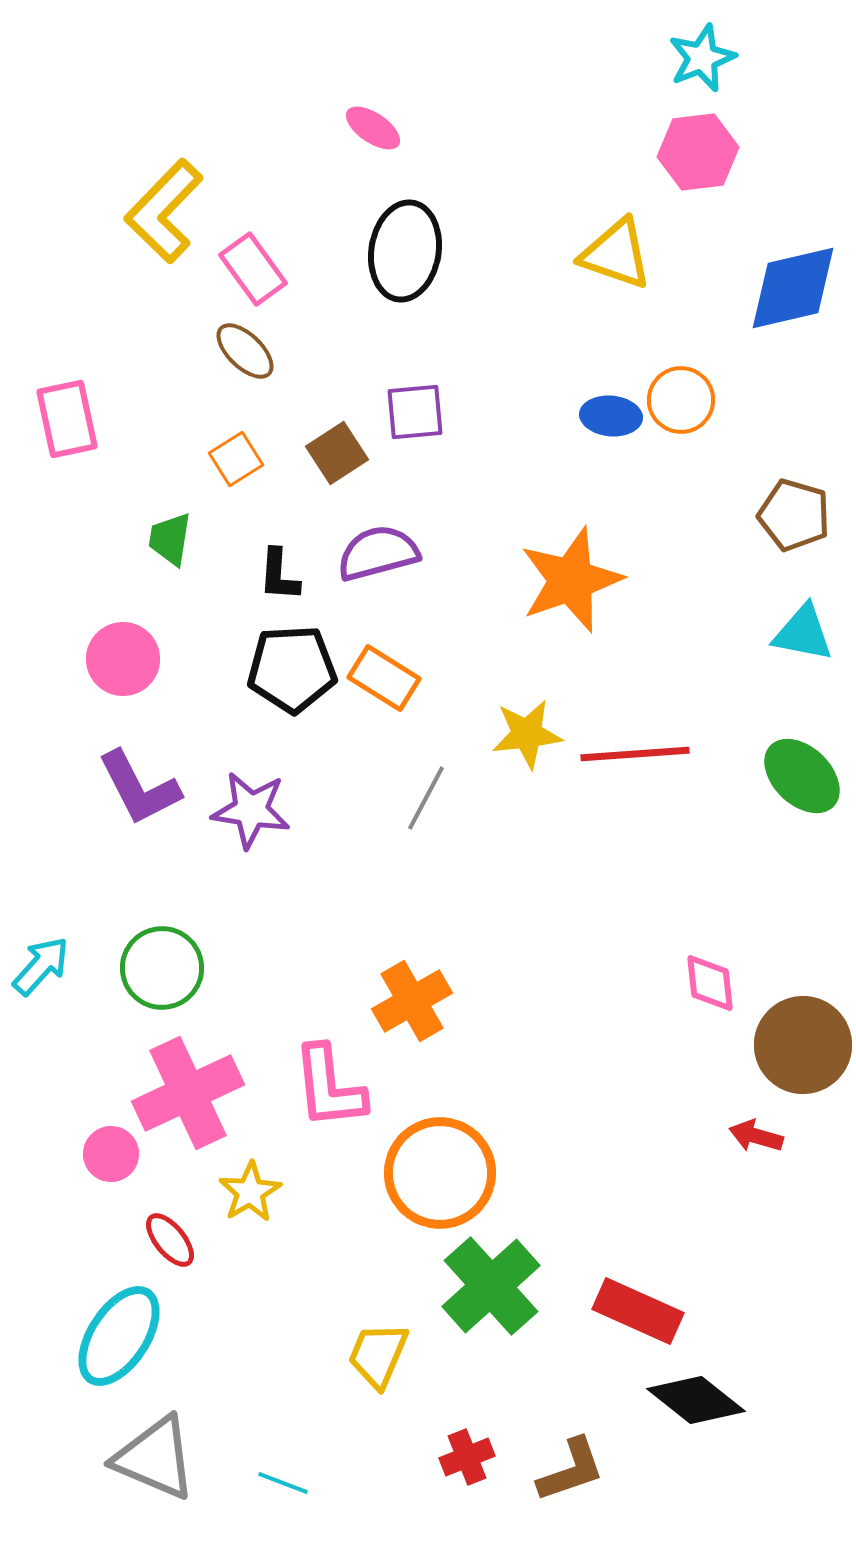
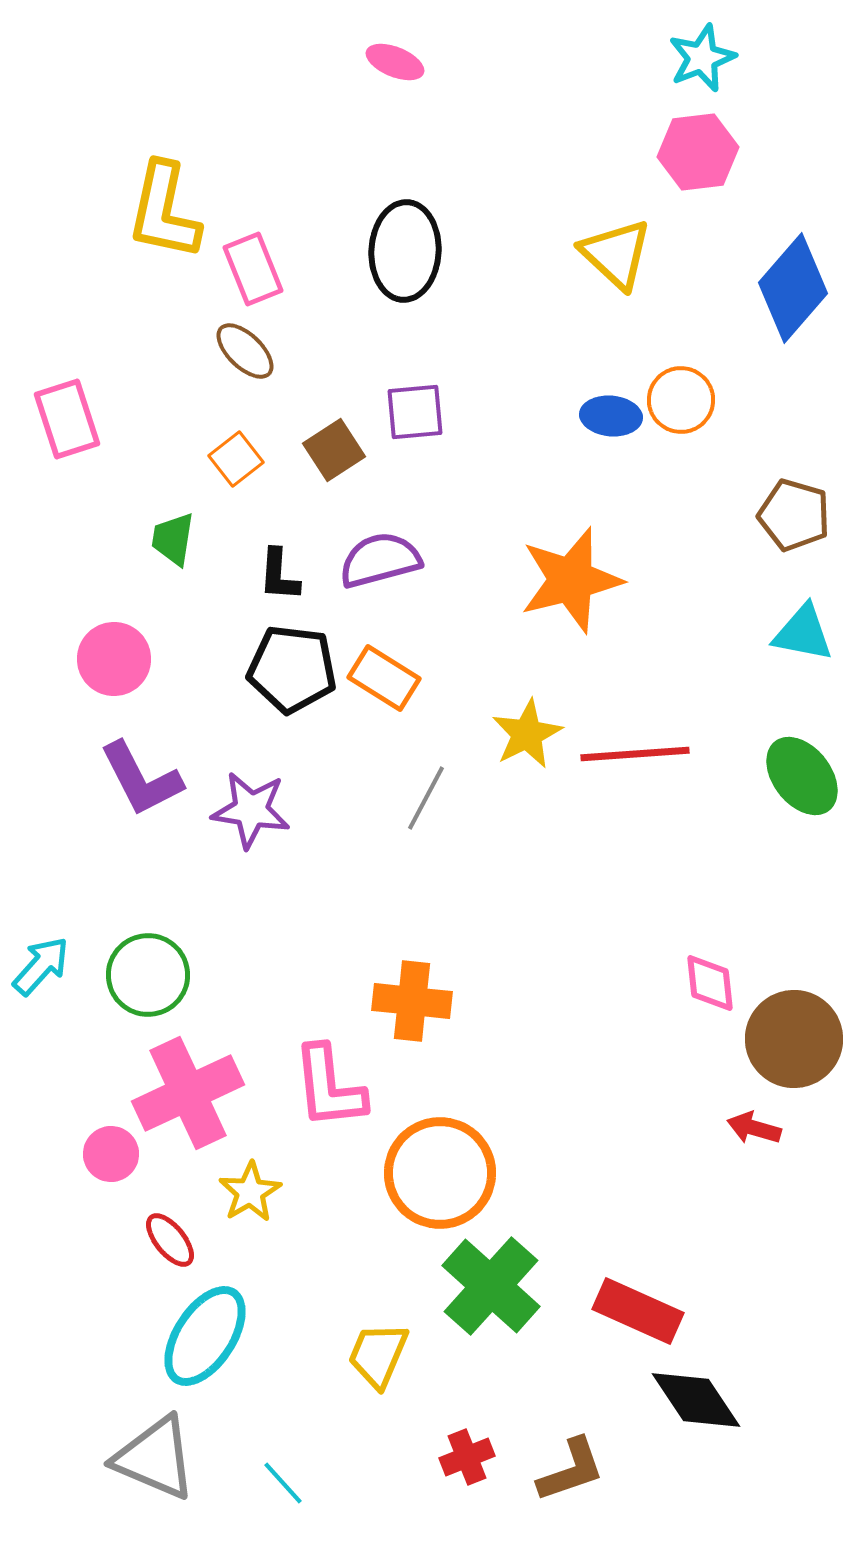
pink ellipse at (373, 128): moved 22 px right, 66 px up; rotated 12 degrees counterclockwise
yellow L-shape at (164, 211): rotated 32 degrees counterclockwise
black ellipse at (405, 251): rotated 6 degrees counterclockwise
yellow triangle at (616, 254): rotated 24 degrees clockwise
pink rectangle at (253, 269): rotated 14 degrees clockwise
blue diamond at (793, 288): rotated 36 degrees counterclockwise
pink rectangle at (67, 419): rotated 6 degrees counterclockwise
brown square at (337, 453): moved 3 px left, 3 px up
orange square at (236, 459): rotated 6 degrees counterclockwise
green trapezoid at (170, 539): moved 3 px right
purple semicircle at (378, 553): moved 2 px right, 7 px down
orange star at (571, 580): rotated 5 degrees clockwise
pink circle at (123, 659): moved 9 px left
black pentagon at (292, 669): rotated 10 degrees clockwise
yellow star at (527, 734): rotated 20 degrees counterclockwise
green ellipse at (802, 776): rotated 8 degrees clockwise
purple L-shape at (139, 788): moved 2 px right, 9 px up
green circle at (162, 968): moved 14 px left, 7 px down
orange cross at (412, 1001): rotated 36 degrees clockwise
brown circle at (803, 1045): moved 9 px left, 6 px up
red arrow at (756, 1136): moved 2 px left, 8 px up
green cross at (491, 1286): rotated 6 degrees counterclockwise
cyan ellipse at (119, 1336): moved 86 px right
black diamond at (696, 1400): rotated 18 degrees clockwise
cyan line at (283, 1483): rotated 27 degrees clockwise
